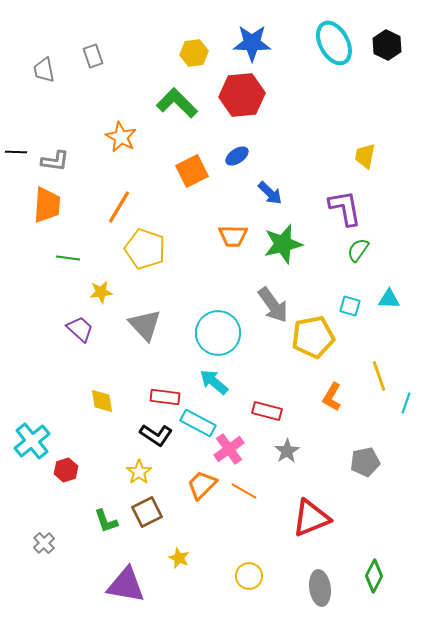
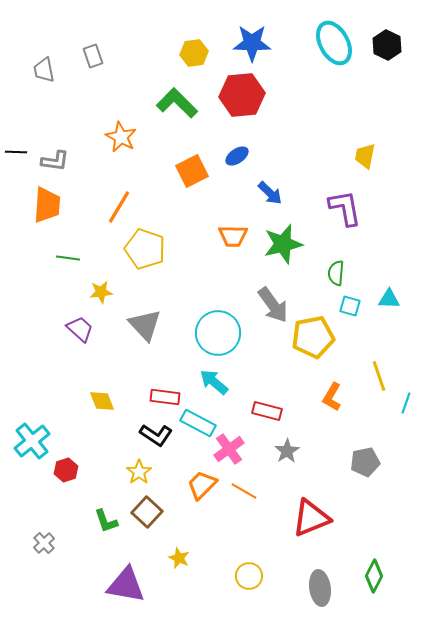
green semicircle at (358, 250): moved 22 px left, 23 px down; rotated 30 degrees counterclockwise
yellow diamond at (102, 401): rotated 12 degrees counterclockwise
brown square at (147, 512): rotated 20 degrees counterclockwise
